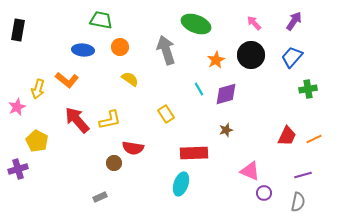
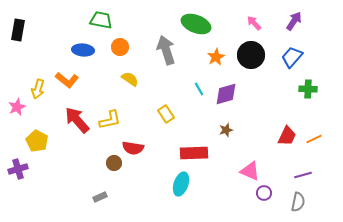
orange star: moved 3 px up
green cross: rotated 12 degrees clockwise
